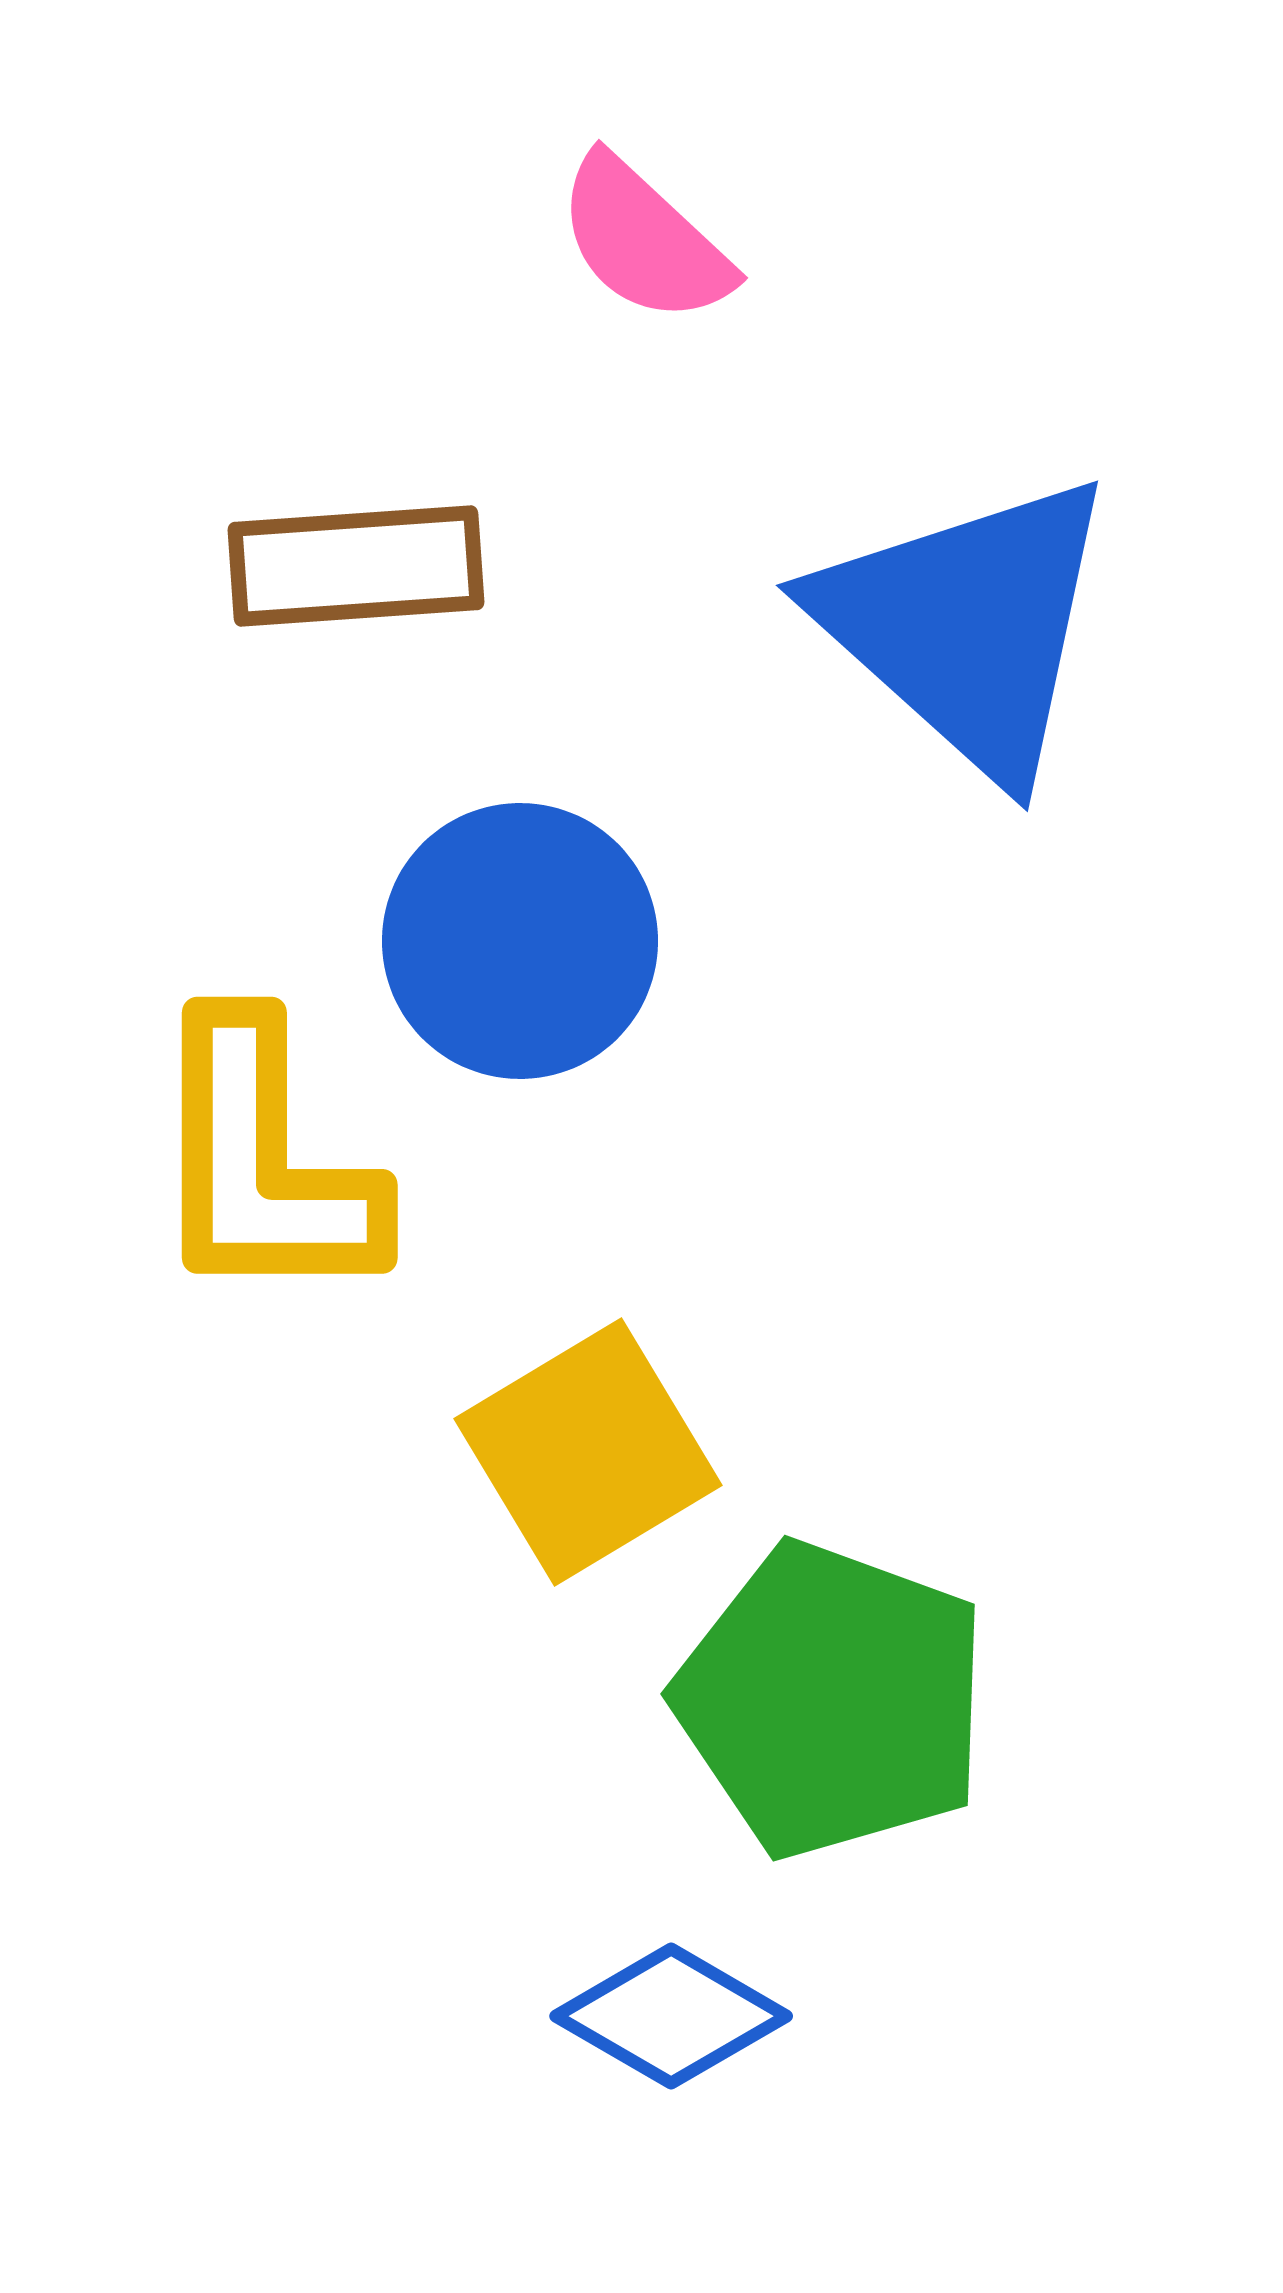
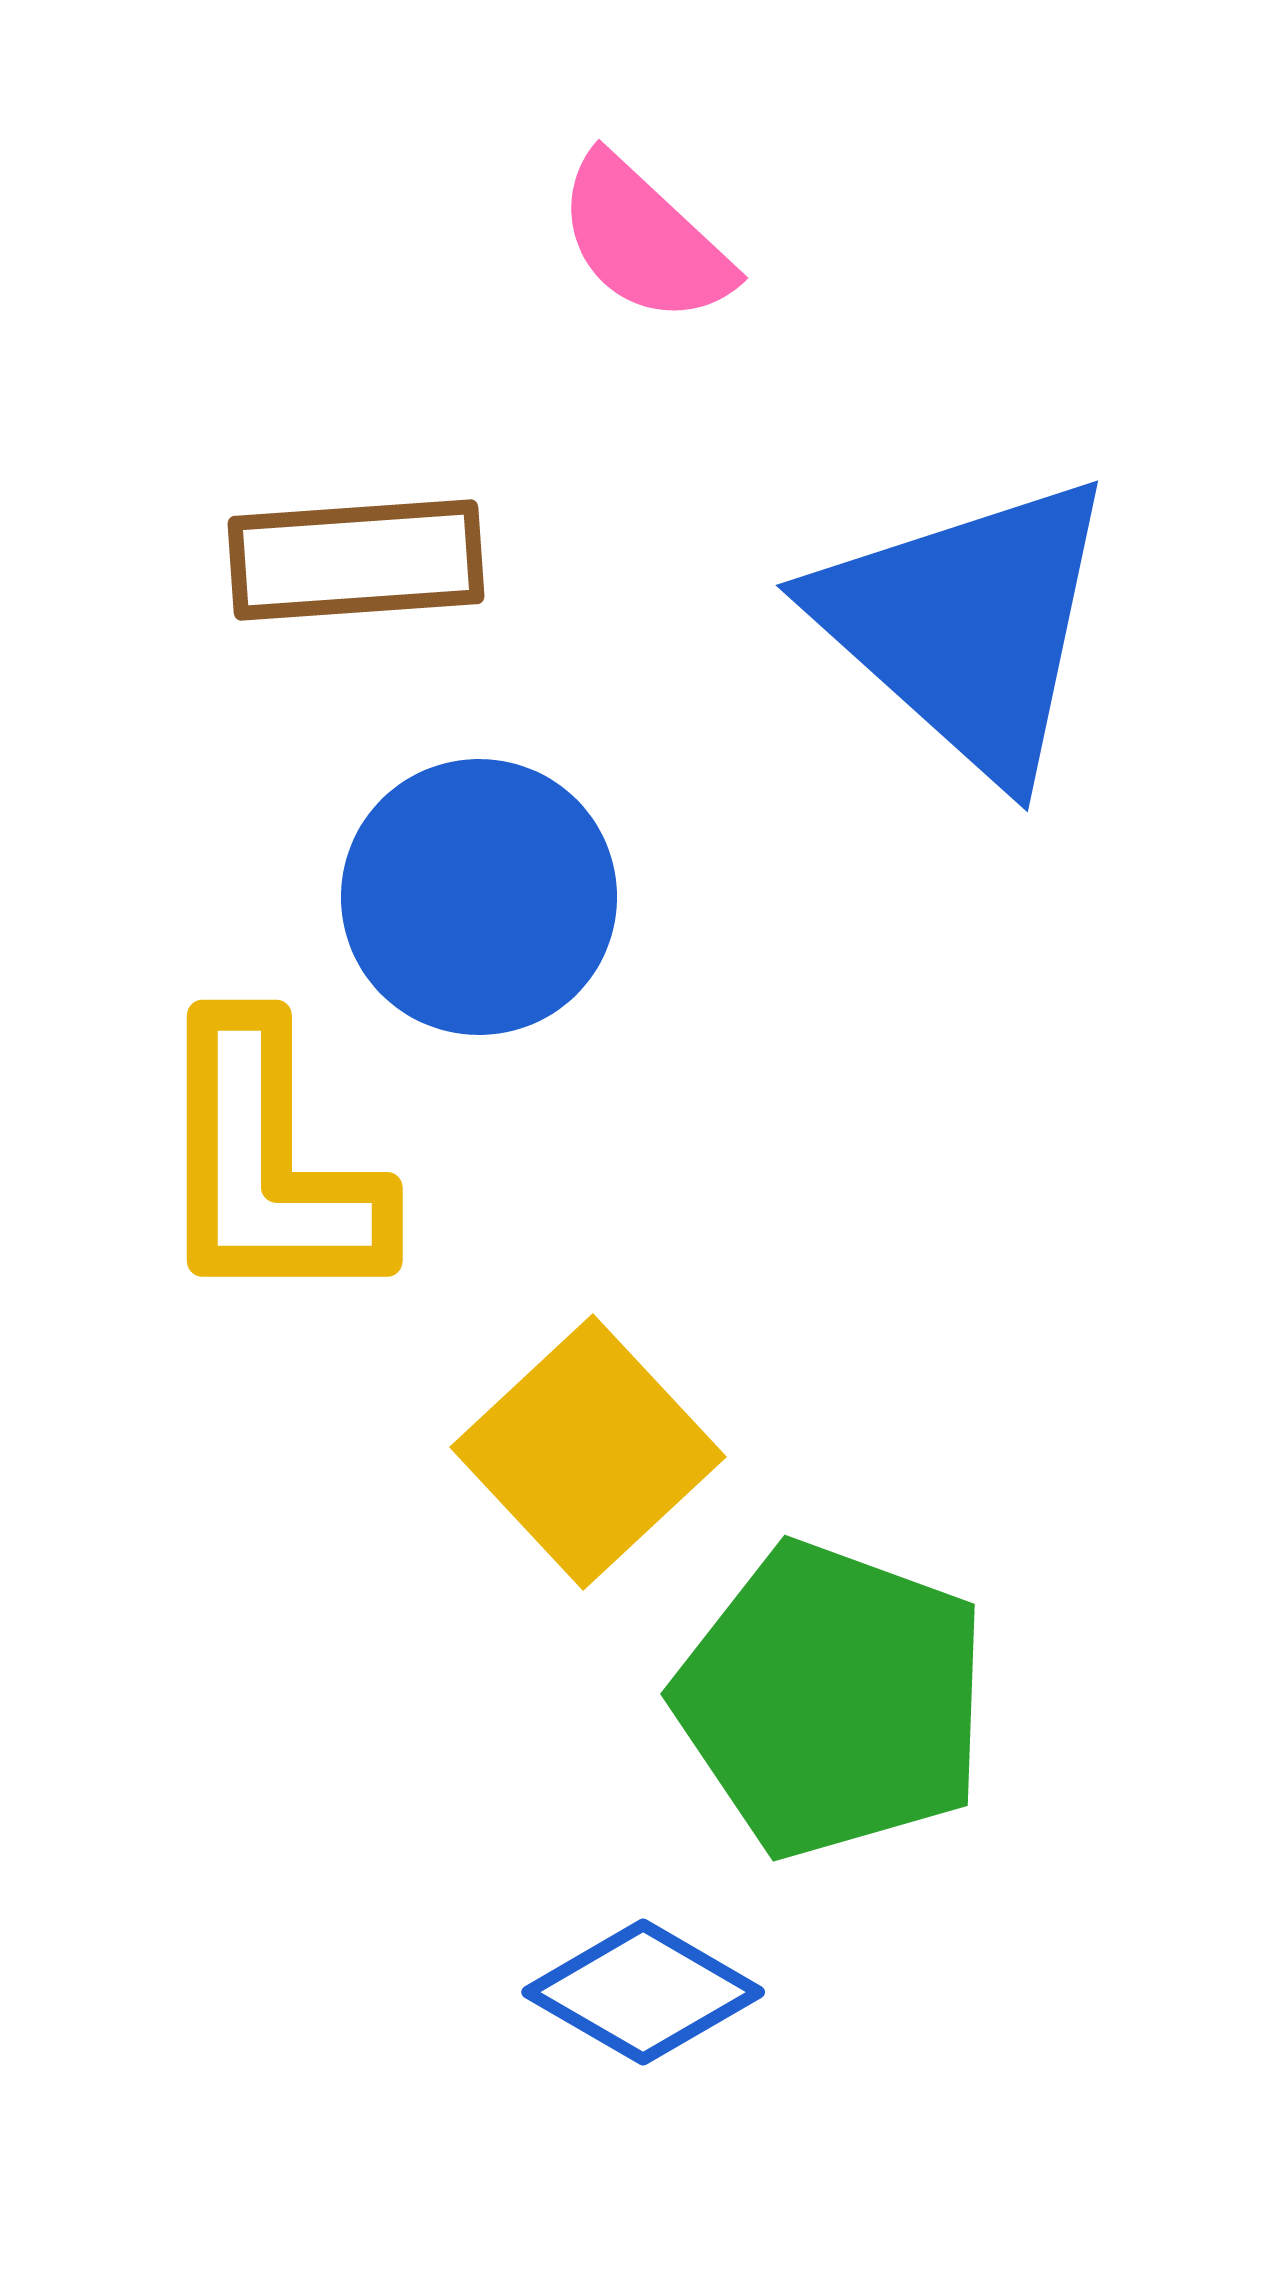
brown rectangle: moved 6 px up
blue circle: moved 41 px left, 44 px up
yellow L-shape: moved 5 px right, 3 px down
yellow square: rotated 12 degrees counterclockwise
blue diamond: moved 28 px left, 24 px up
